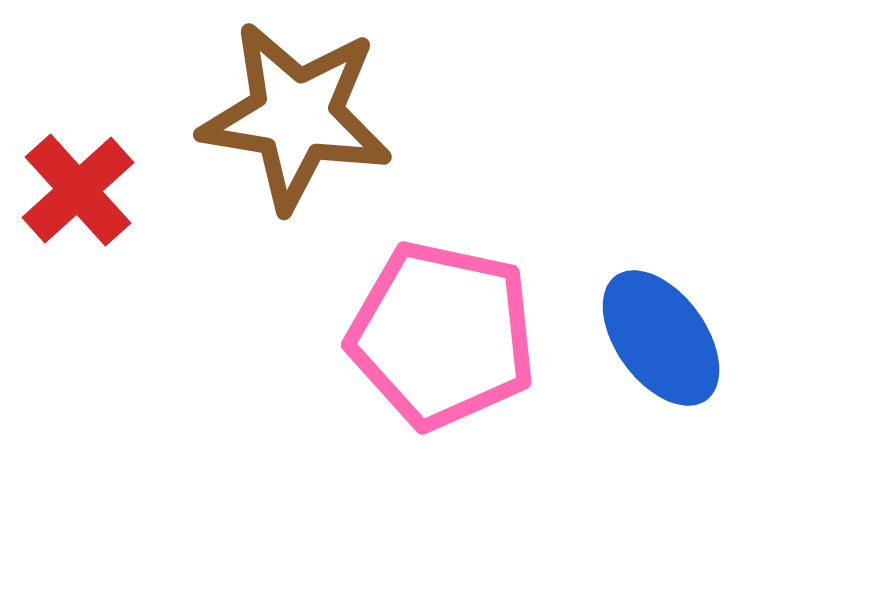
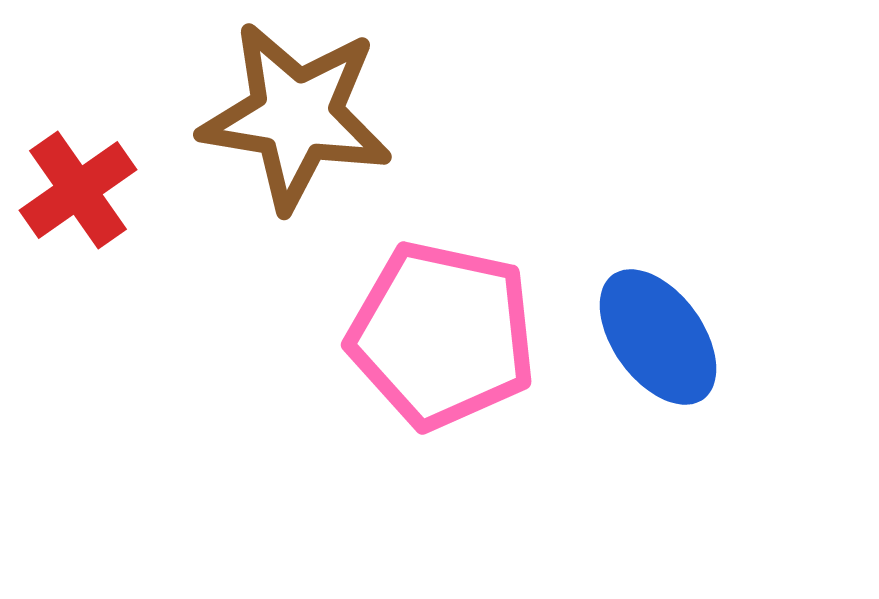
red cross: rotated 7 degrees clockwise
blue ellipse: moved 3 px left, 1 px up
